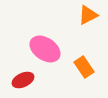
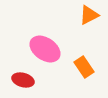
orange triangle: moved 1 px right
red ellipse: rotated 40 degrees clockwise
